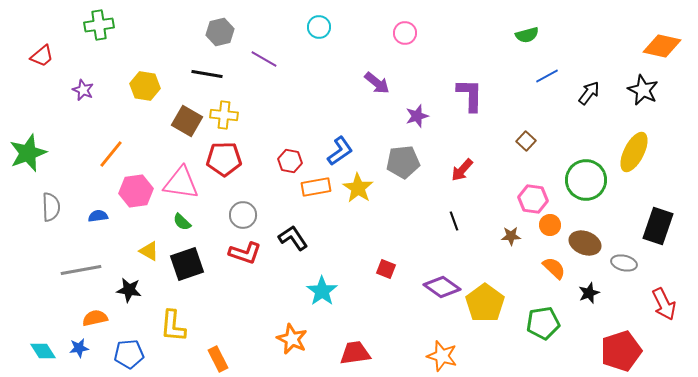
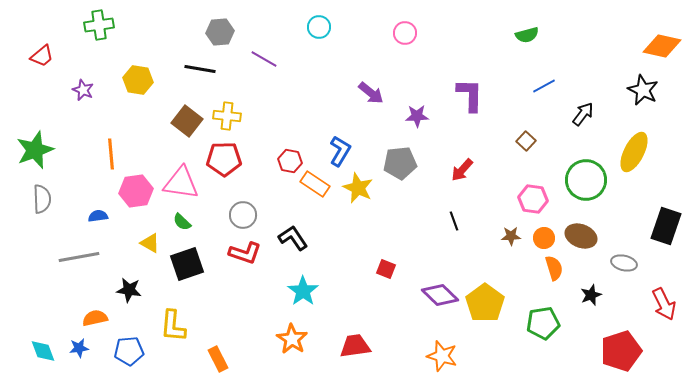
gray hexagon at (220, 32): rotated 8 degrees clockwise
black line at (207, 74): moved 7 px left, 5 px up
blue line at (547, 76): moved 3 px left, 10 px down
purple arrow at (377, 83): moved 6 px left, 10 px down
yellow hexagon at (145, 86): moved 7 px left, 6 px up
black arrow at (589, 93): moved 6 px left, 21 px down
yellow cross at (224, 115): moved 3 px right, 1 px down
purple star at (417, 116): rotated 15 degrees clockwise
brown square at (187, 121): rotated 8 degrees clockwise
blue L-shape at (340, 151): rotated 24 degrees counterclockwise
green star at (28, 153): moved 7 px right, 3 px up
orange line at (111, 154): rotated 44 degrees counterclockwise
gray pentagon at (403, 162): moved 3 px left, 1 px down
orange rectangle at (316, 187): moved 1 px left, 3 px up; rotated 44 degrees clockwise
yellow star at (358, 188): rotated 8 degrees counterclockwise
gray semicircle at (51, 207): moved 9 px left, 8 px up
orange circle at (550, 225): moved 6 px left, 13 px down
black rectangle at (658, 226): moved 8 px right
brown ellipse at (585, 243): moved 4 px left, 7 px up
yellow triangle at (149, 251): moved 1 px right, 8 px up
orange semicircle at (554, 268): rotated 30 degrees clockwise
gray line at (81, 270): moved 2 px left, 13 px up
purple diamond at (442, 287): moved 2 px left, 8 px down; rotated 9 degrees clockwise
cyan star at (322, 291): moved 19 px left
black star at (589, 293): moved 2 px right, 2 px down
orange star at (292, 339): rotated 8 degrees clockwise
cyan diamond at (43, 351): rotated 12 degrees clockwise
red trapezoid at (355, 353): moved 7 px up
blue pentagon at (129, 354): moved 3 px up
